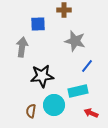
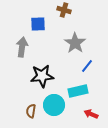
brown cross: rotated 16 degrees clockwise
gray star: moved 2 px down; rotated 20 degrees clockwise
red arrow: moved 1 px down
